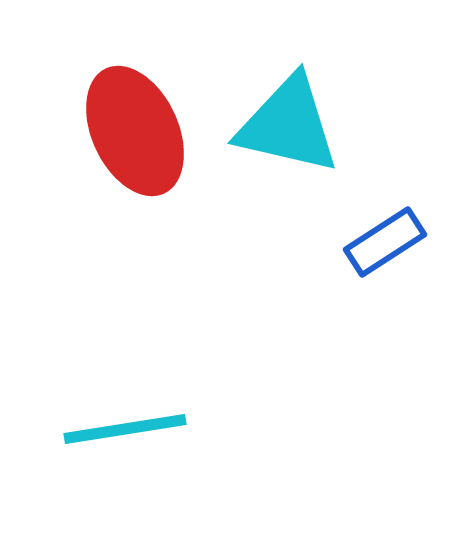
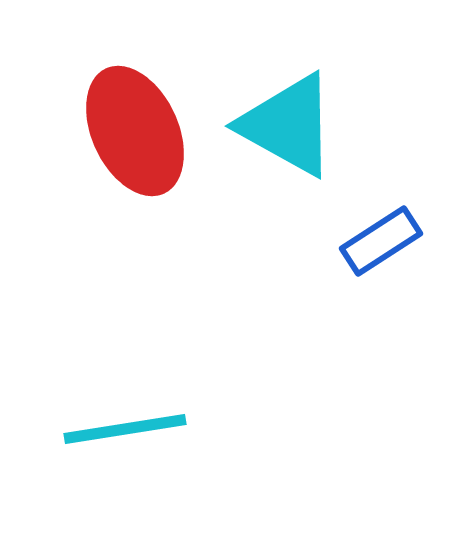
cyan triangle: rotated 16 degrees clockwise
blue rectangle: moved 4 px left, 1 px up
